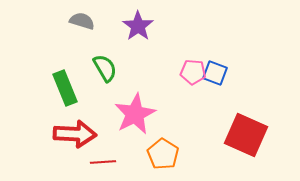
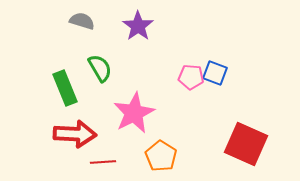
green semicircle: moved 5 px left
pink pentagon: moved 2 px left, 5 px down
pink star: moved 1 px left, 1 px up
red square: moved 9 px down
orange pentagon: moved 2 px left, 2 px down
